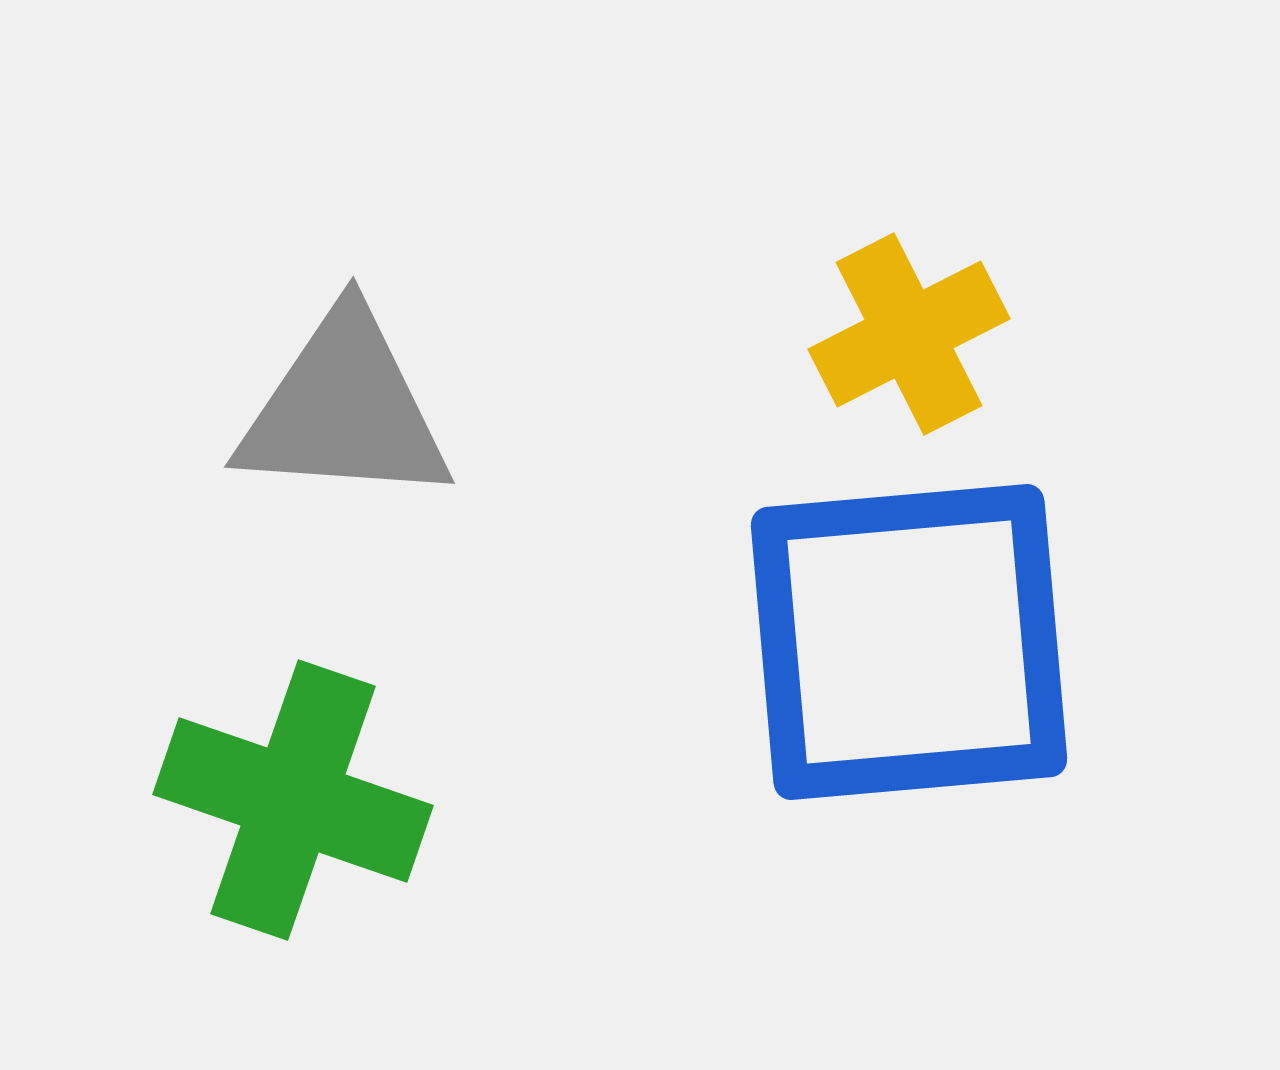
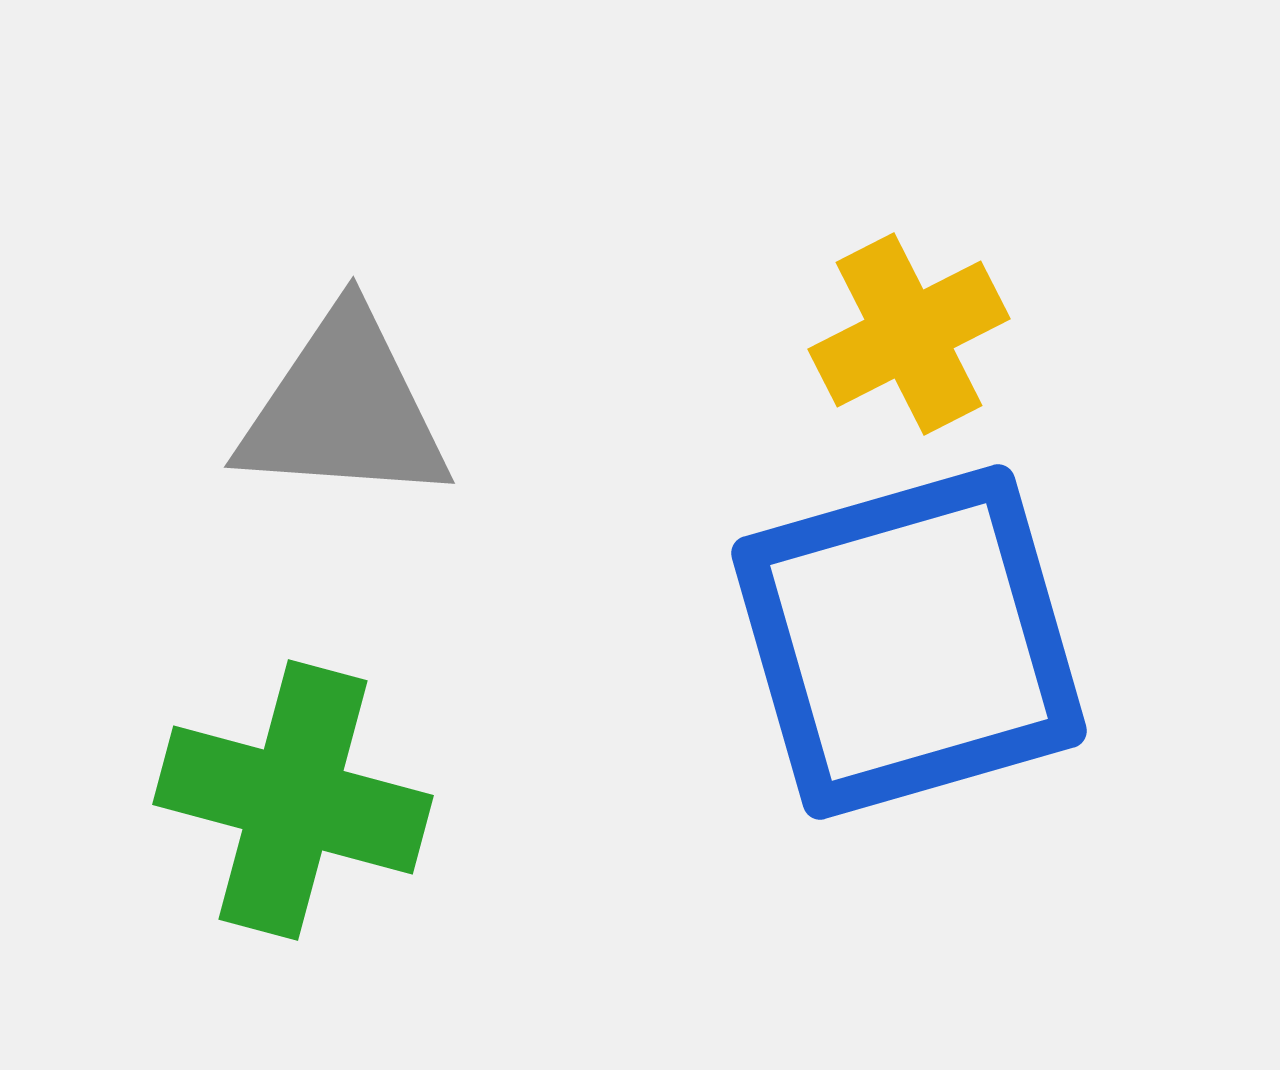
blue square: rotated 11 degrees counterclockwise
green cross: rotated 4 degrees counterclockwise
